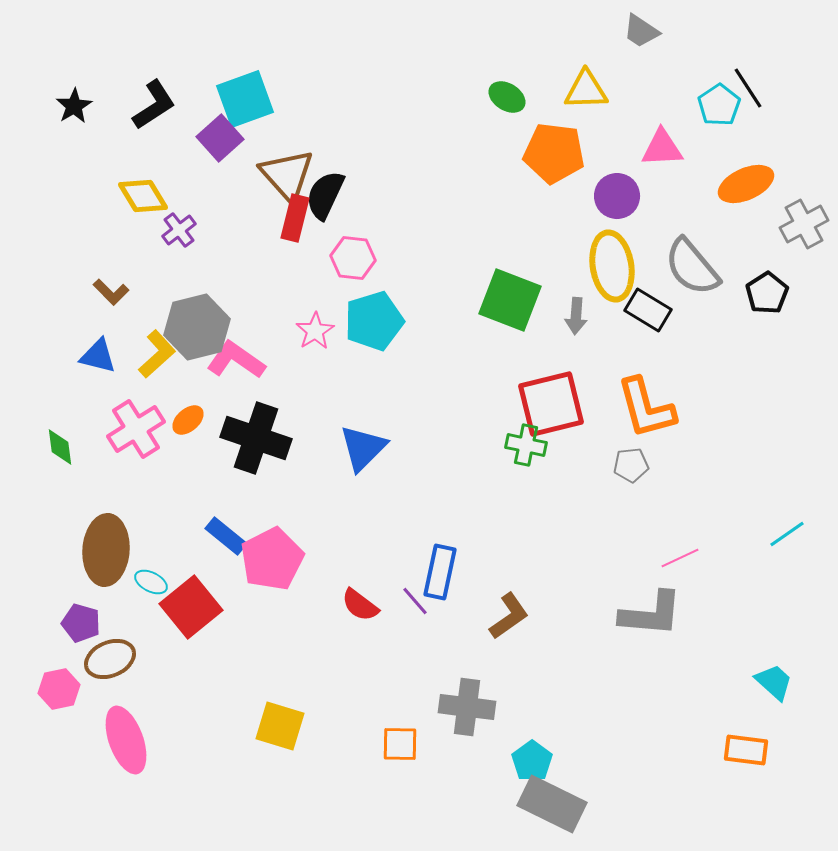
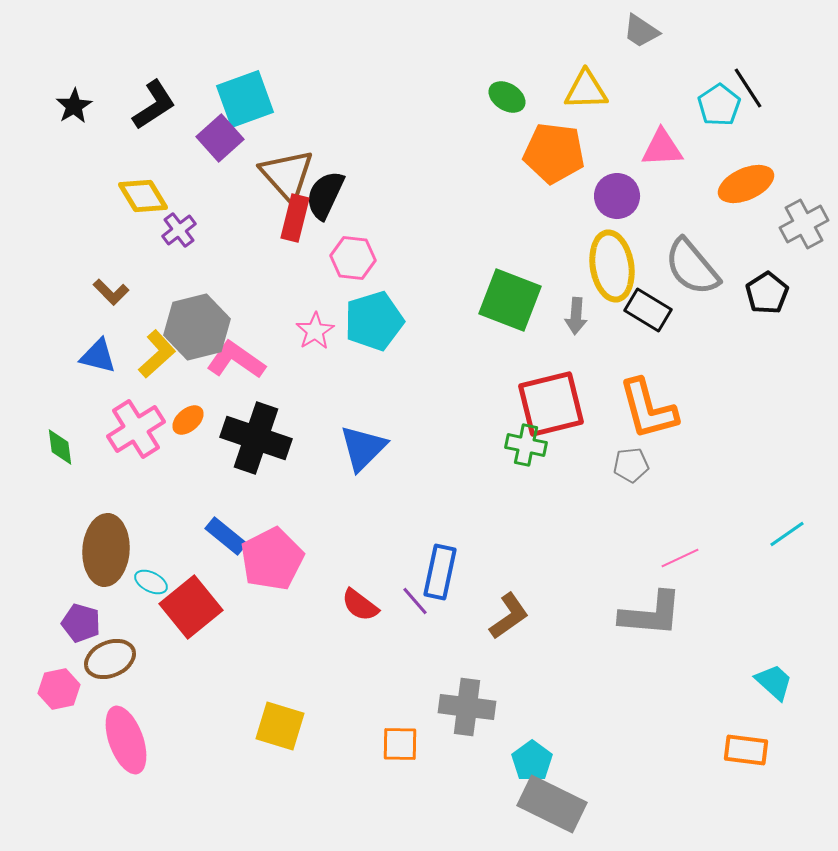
orange L-shape at (646, 408): moved 2 px right, 1 px down
